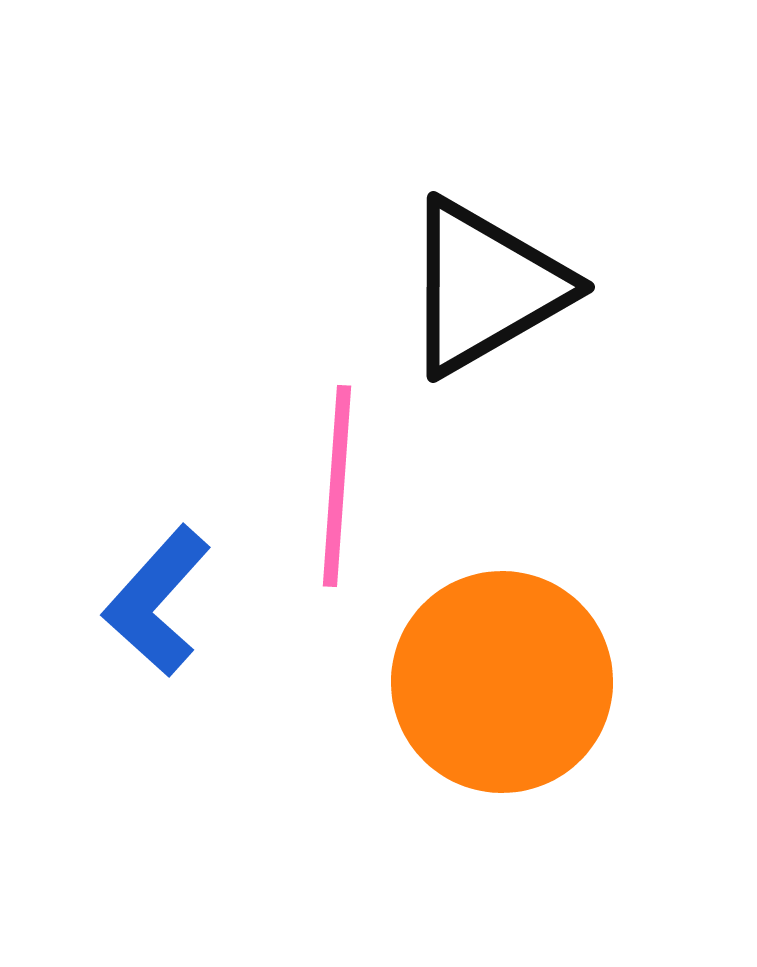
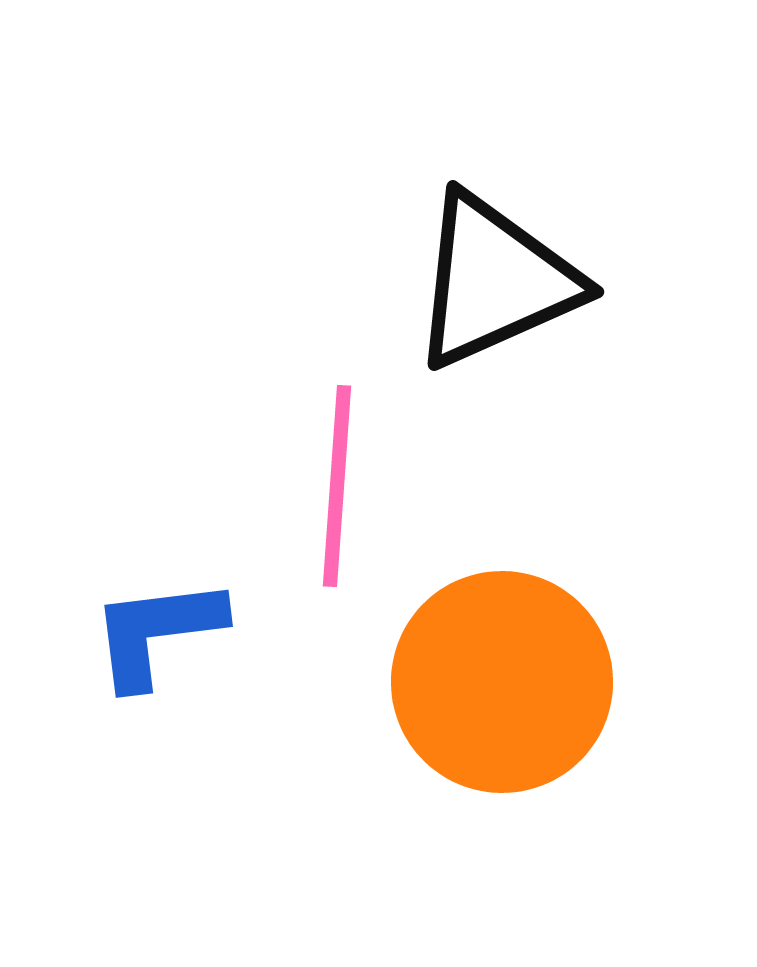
black triangle: moved 10 px right, 6 px up; rotated 6 degrees clockwise
blue L-shape: moved 31 px down; rotated 41 degrees clockwise
